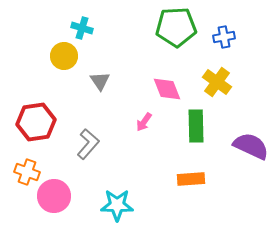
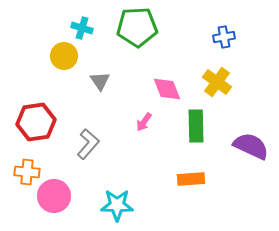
green pentagon: moved 39 px left
orange cross: rotated 15 degrees counterclockwise
